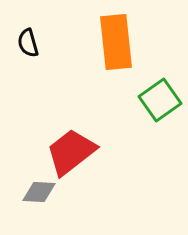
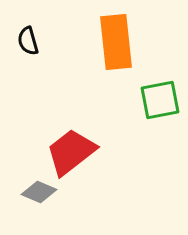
black semicircle: moved 2 px up
green square: rotated 24 degrees clockwise
gray diamond: rotated 20 degrees clockwise
